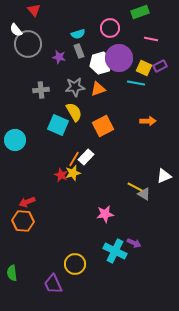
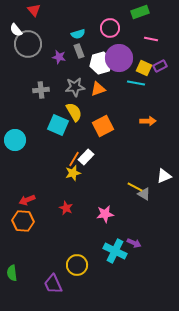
red star: moved 5 px right, 33 px down
red arrow: moved 2 px up
yellow circle: moved 2 px right, 1 px down
